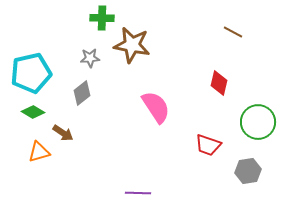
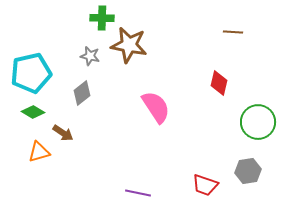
brown line: rotated 24 degrees counterclockwise
brown star: moved 3 px left
gray star: moved 2 px up; rotated 18 degrees clockwise
red trapezoid: moved 3 px left, 40 px down
purple line: rotated 10 degrees clockwise
